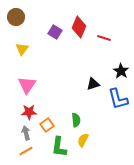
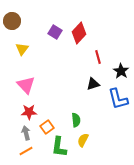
brown circle: moved 4 px left, 4 px down
red diamond: moved 6 px down; rotated 20 degrees clockwise
red line: moved 6 px left, 19 px down; rotated 56 degrees clockwise
pink triangle: moved 1 px left; rotated 18 degrees counterclockwise
orange square: moved 2 px down
